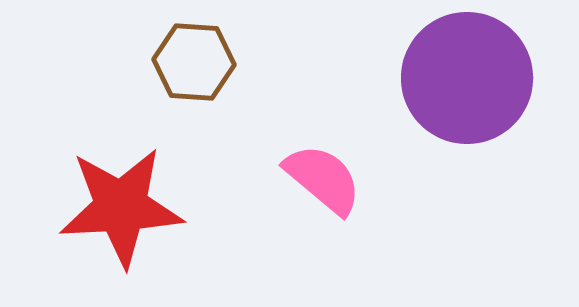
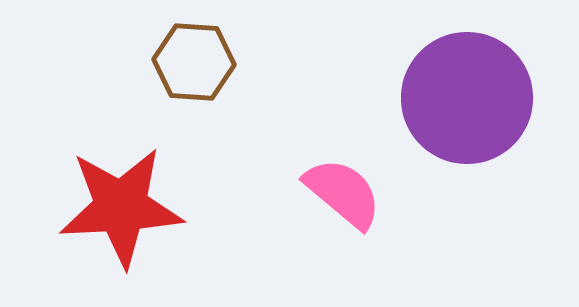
purple circle: moved 20 px down
pink semicircle: moved 20 px right, 14 px down
